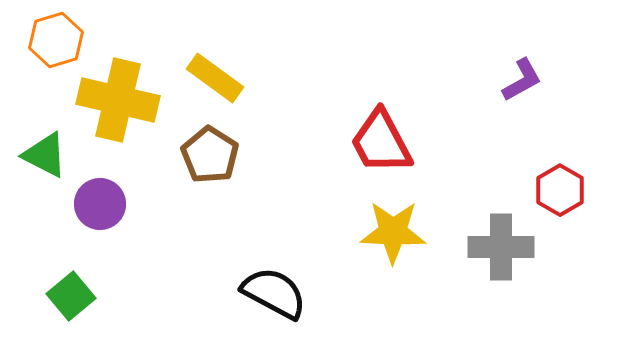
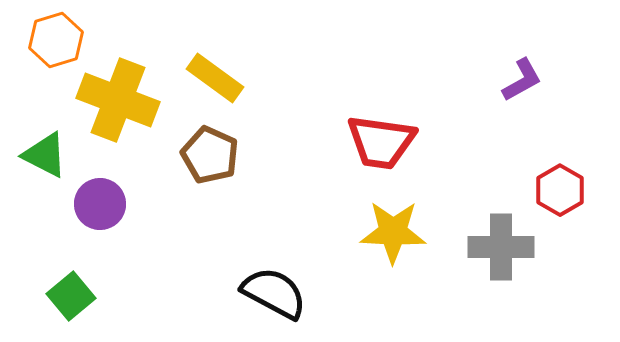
yellow cross: rotated 8 degrees clockwise
red trapezoid: rotated 54 degrees counterclockwise
brown pentagon: rotated 8 degrees counterclockwise
